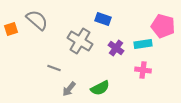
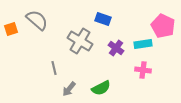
pink pentagon: rotated 10 degrees clockwise
gray line: rotated 56 degrees clockwise
green semicircle: moved 1 px right
